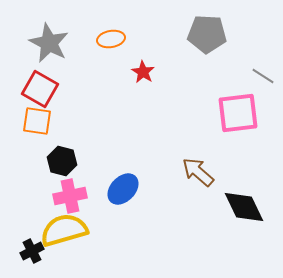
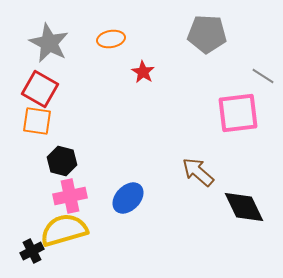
blue ellipse: moved 5 px right, 9 px down
